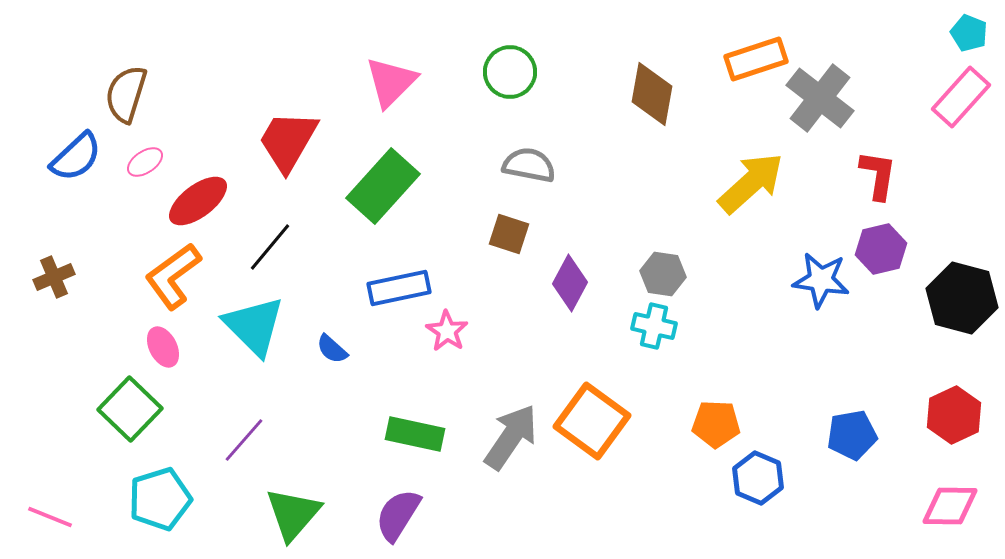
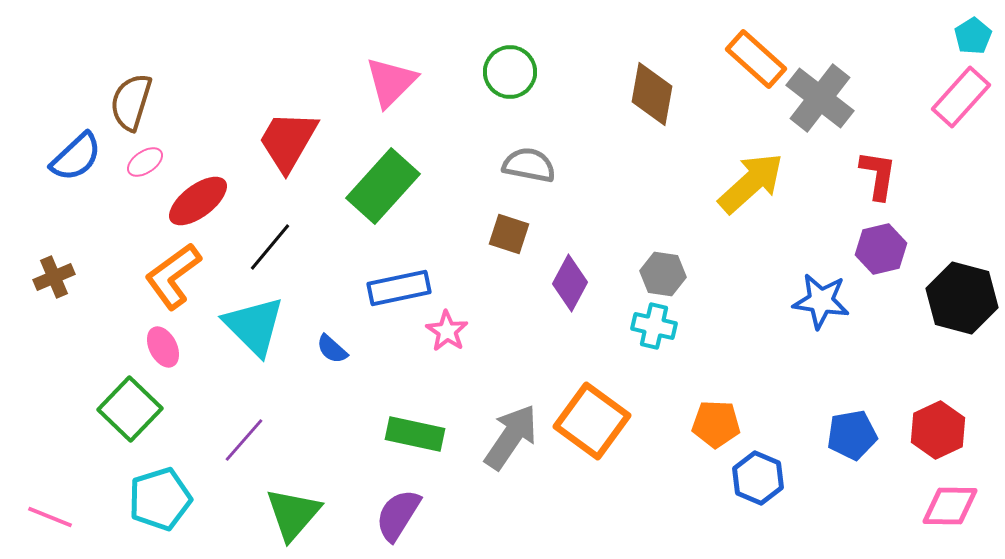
cyan pentagon at (969, 33): moved 4 px right, 3 px down; rotated 18 degrees clockwise
orange rectangle at (756, 59): rotated 60 degrees clockwise
brown semicircle at (126, 94): moved 5 px right, 8 px down
blue star at (821, 280): moved 21 px down
red hexagon at (954, 415): moved 16 px left, 15 px down
